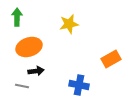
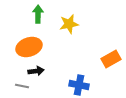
green arrow: moved 21 px right, 3 px up
